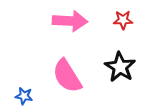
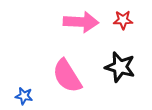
pink arrow: moved 11 px right, 1 px down
black star: rotated 16 degrees counterclockwise
